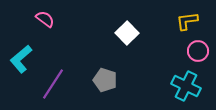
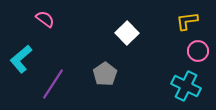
gray pentagon: moved 6 px up; rotated 20 degrees clockwise
